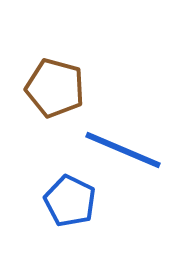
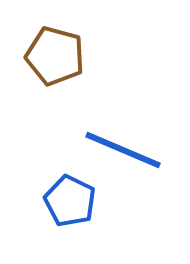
brown pentagon: moved 32 px up
